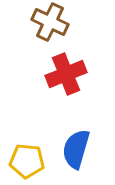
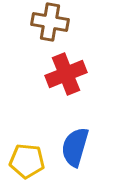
brown cross: rotated 15 degrees counterclockwise
blue semicircle: moved 1 px left, 2 px up
